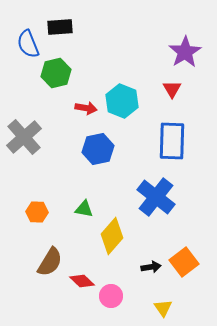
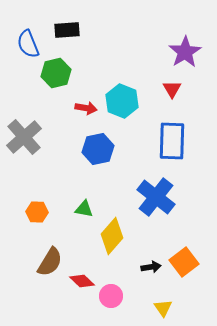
black rectangle: moved 7 px right, 3 px down
